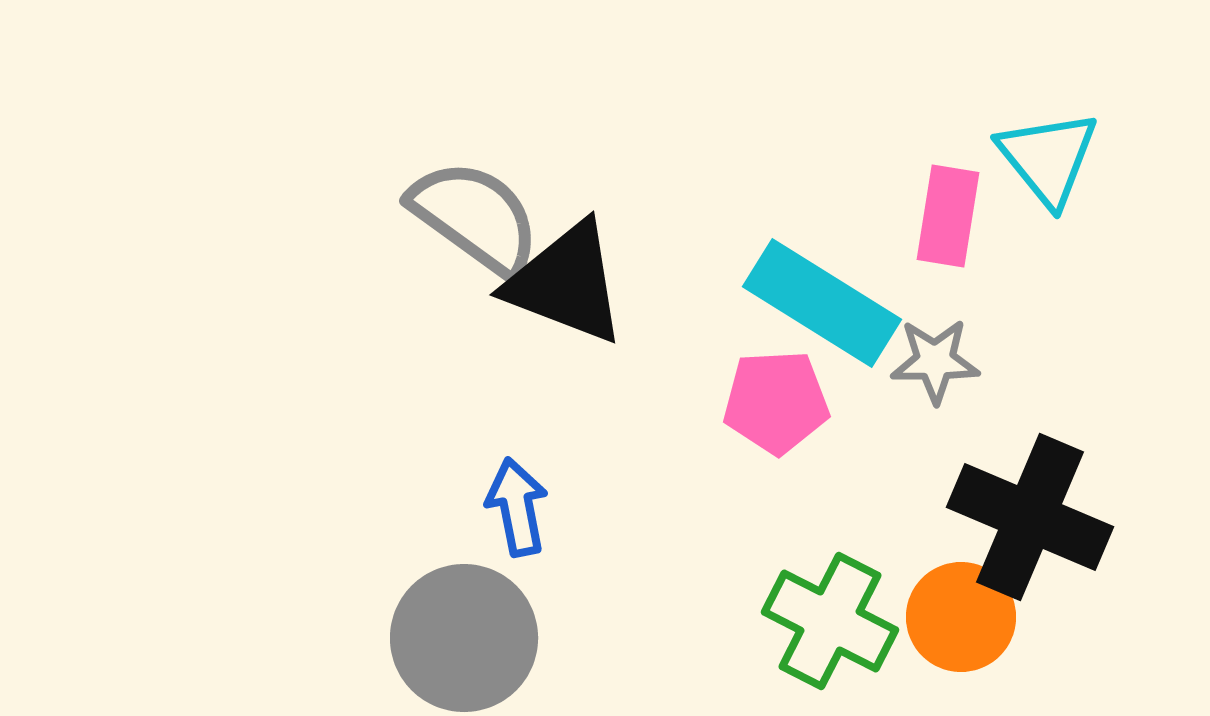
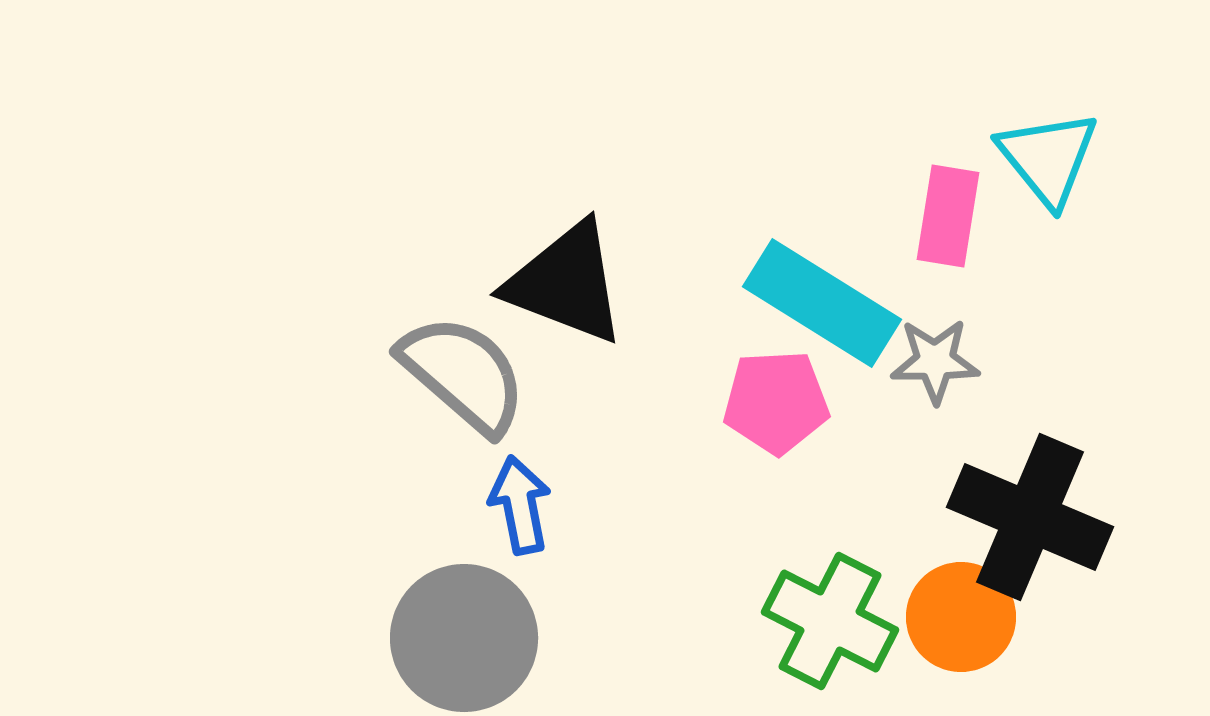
gray semicircle: moved 12 px left, 157 px down; rotated 5 degrees clockwise
blue arrow: moved 3 px right, 2 px up
